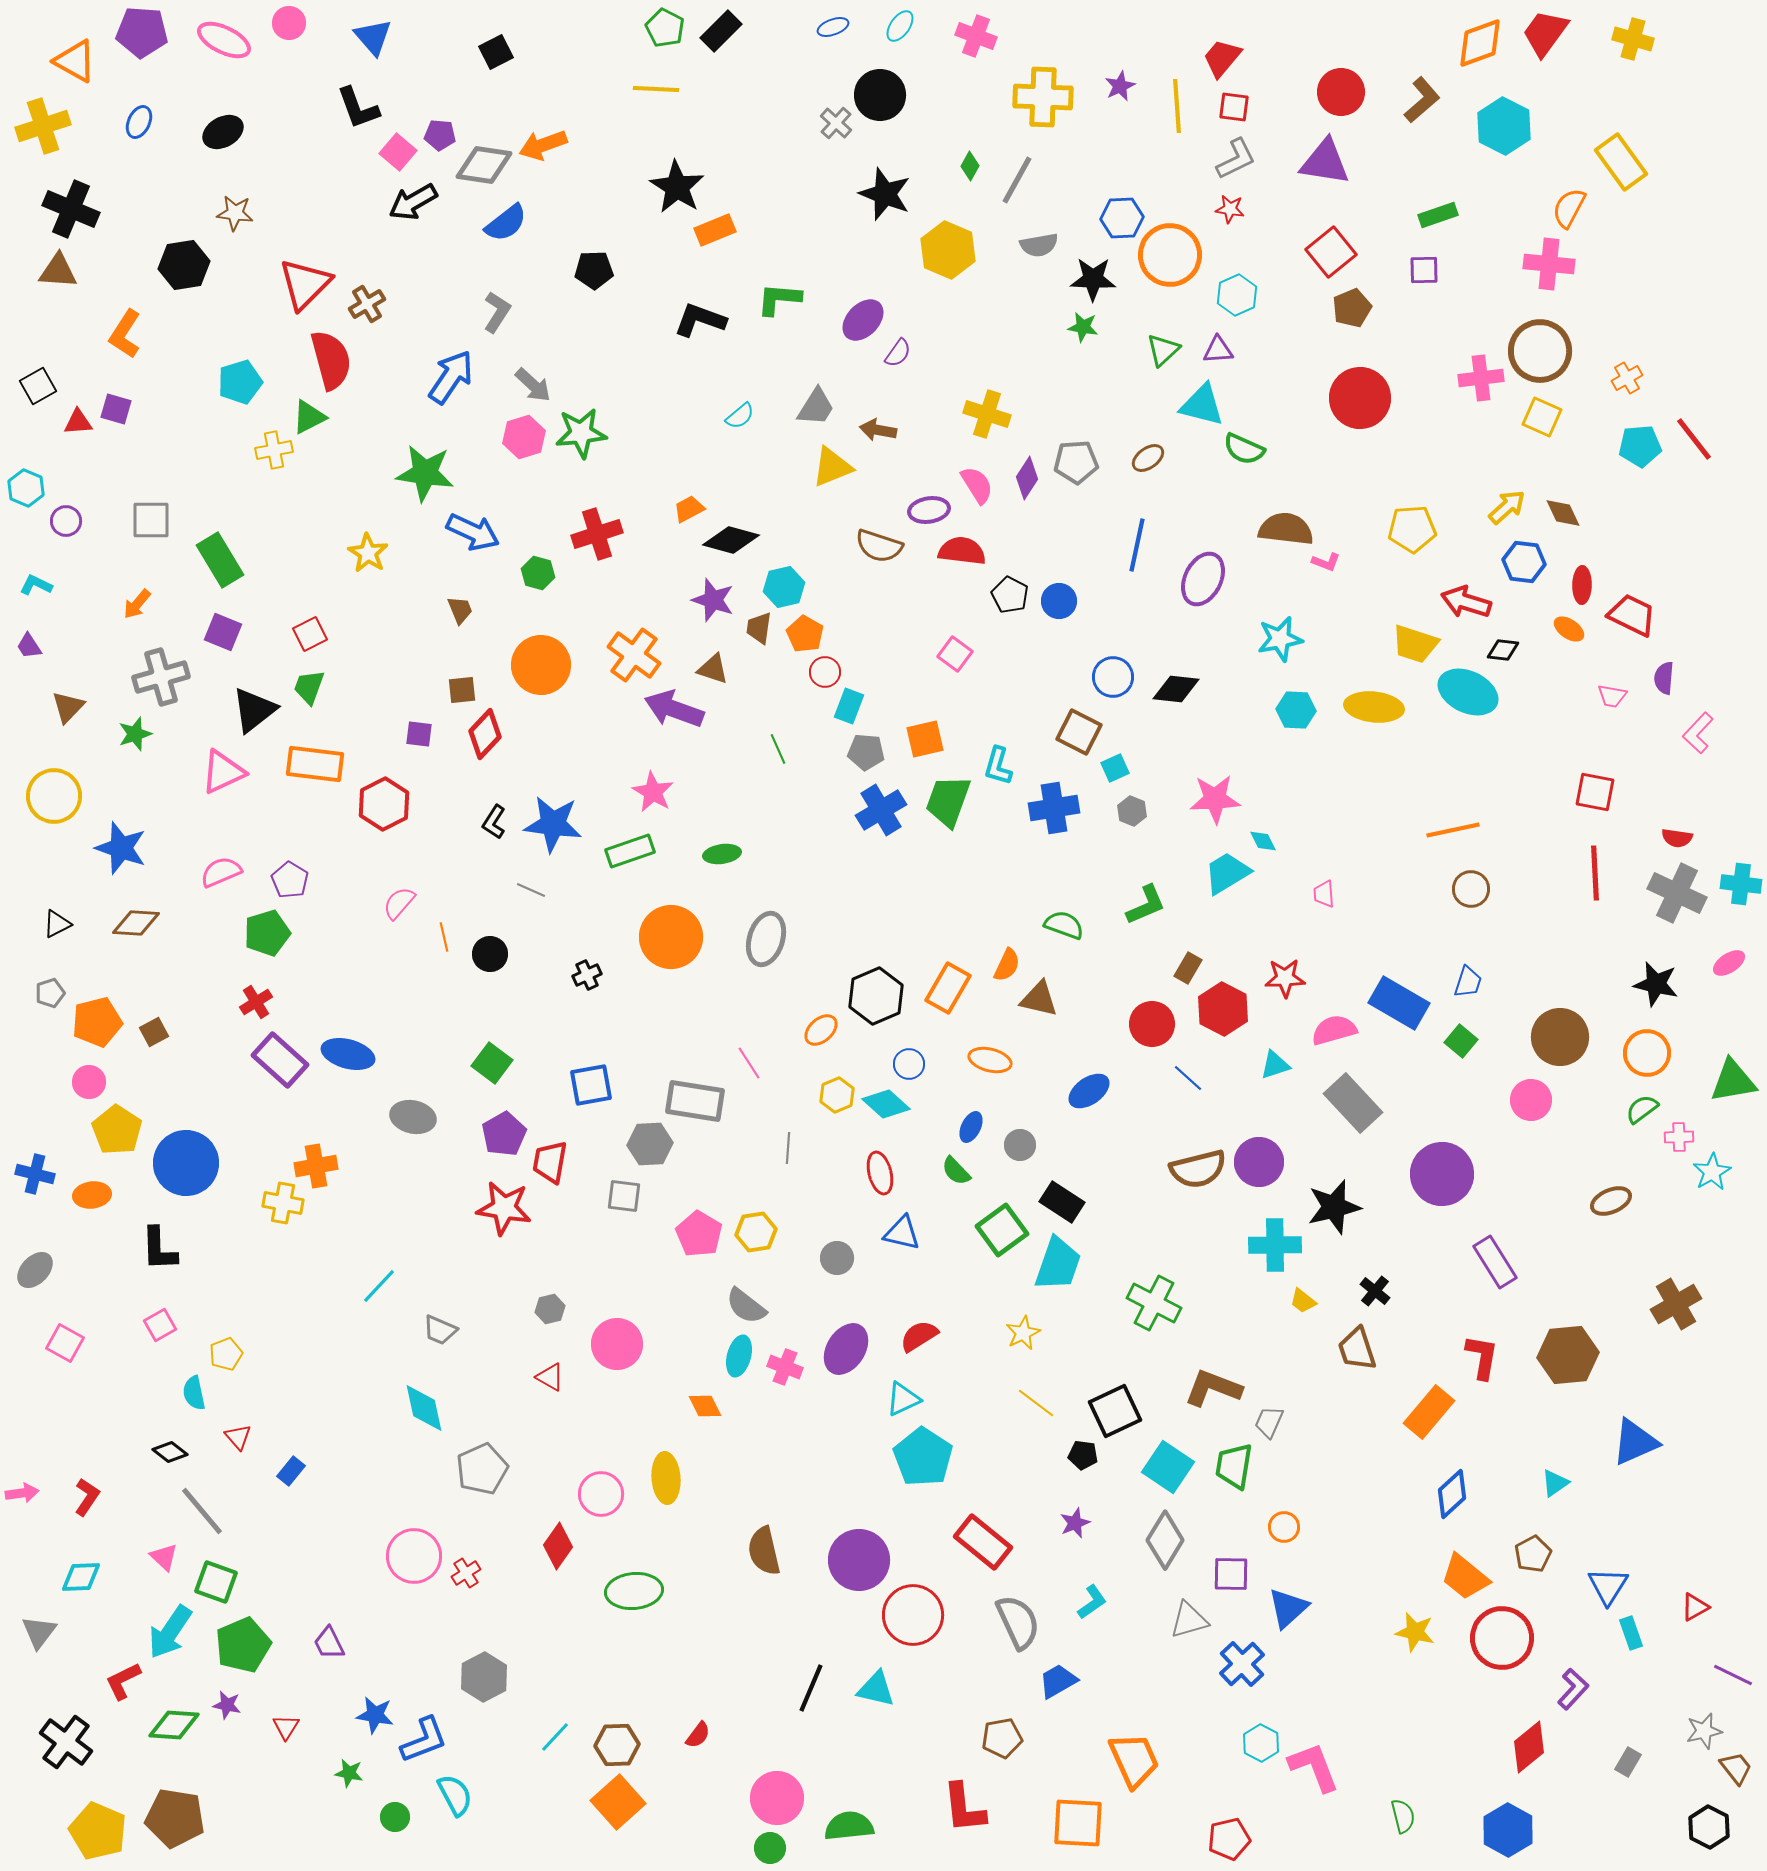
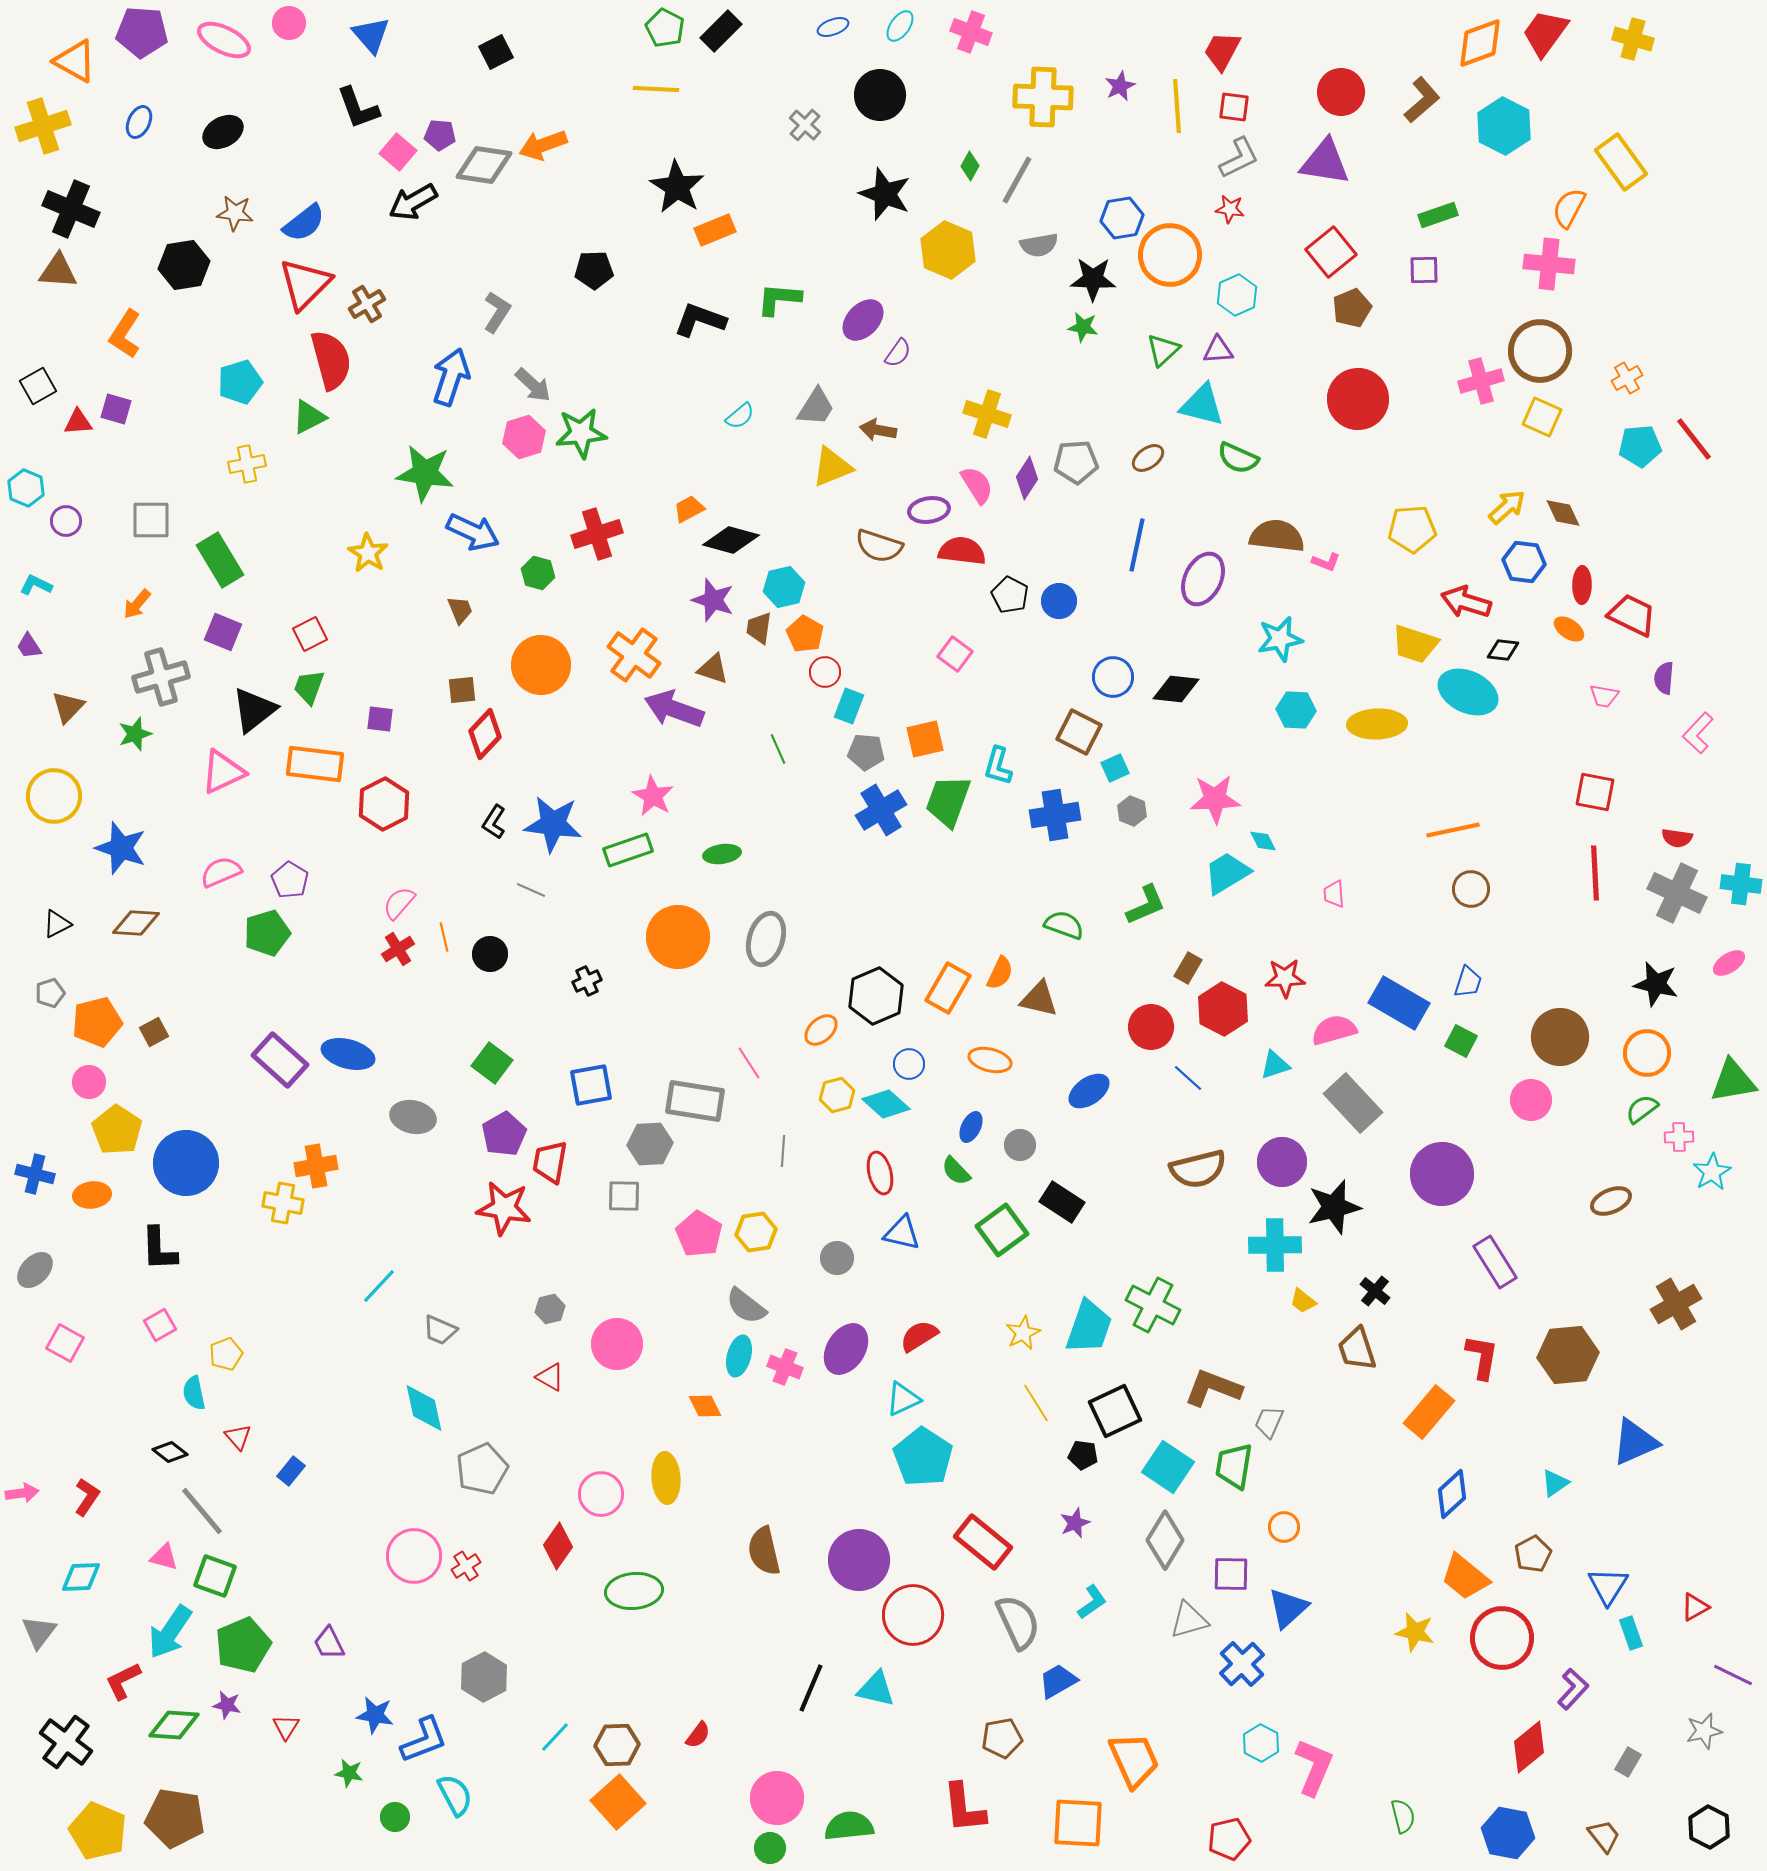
pink cross at (976, 36): moved 5 px left, 4 px up
blue triangle at (373, 37): moved 2 px left, 2 px up
red trapezoid at (1222, 58): moved 7 px up; rotated 12 degrees counterclockwise
gray cross at (836, 123): moved 31 px left, 2 px down
gray L-shape at (1236, 159): moved 3 px right, 1 px up
blue hexagon at (1122, 218): rotated 6 degrees counterclockwise
blue semicircle at (506, 223): moved 202 px left
blue arrow at (451, 377): rotated 16 degrees counterclockwise
pink cross at (1481, 378): moved 3 px down; rotated 9 degrees counterclockwise
red circle at (1360, 398): moved 2 px left, 1 px down
green semicircle at (1244, 449): moved 6 px left, 9 px down
yellow cross at (274, 450): moved 27 px left, 14 px down
brown semicircle at (1286, 529): moved 9 px left, 7 px down
pink trapezoid at (1612, 696): moved 8 px left
yellow ellipse at (1374, 707): moved 3 px right, 17 px down; rotated 8 degrees counterclockwise
purple square at (419, 734): moved 39 px left, 15 px up
pink star at (653, 792): moved 4 px down
blue cross at (1054, 808): moved 1 px right, 7 px down
green rectangle at (630, 851): moved 2 px left, 1 px up
pink trapezoid at (1324, 894): moved 10 px right
orange circle at (671, 937): moved 7 px right
orange semicircle at (1007, 965): moved 7 px left, 8 px down
black cross at (587, 975): moved 6 px down
red cross at (256, 1002): moved 142 px right, 53 px up
red circle at (1152, 1024): moved 1 px left, 3 px down
green square at (1461, 1041): rotated 12 degrees counterclockwise
yellow hexagon at (837, 1095): rotated 8 degrees clockwise
gray line at (788, 1148): moved 5 px left, 3 px down
purple circle at (1259, 1162): moved 23 px right
gray square at (624, 1196): rotated 6 degrees counterclockwise
cyan trapezoid at (1058, 1264): moved 31 px right, 63 px down
green cross at (1154, 1303): moved 1 px left, 2 px down
yellow line at (1036, 1403): rotated 21 degrees clockwise
pink triangle at (164, 1557): rotated 28 degrees counterclockwise
red cross at (466, 1573): moved 7 px up
green square at (216, 1582): moved 1 px left, 6 px up
pink L-shape at (1314, 1767): rotated 44 degrees clockwise
brown trapezoid at (1736, 1768): moved 132 px left, 68 px down
blue hexagon at (1508, 1830): moved 3 px down; rotated 18 degrees counterclockwise
